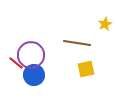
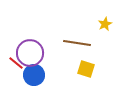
purple circle: moved 1 px left, 2 px up
yellow square: rotated 30 degrees clockwise
